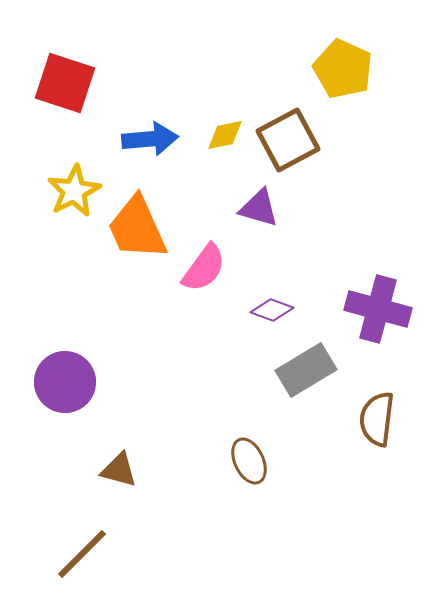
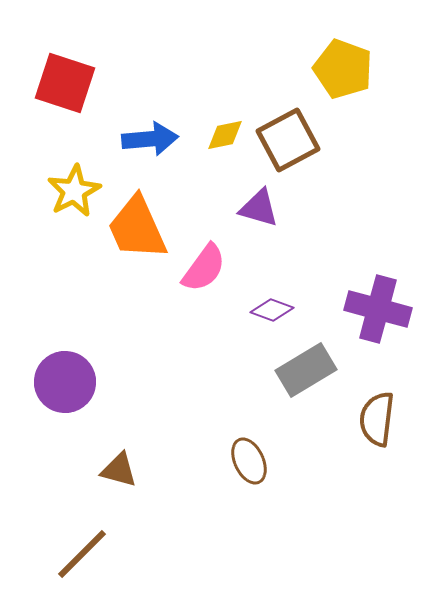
yellow pentagon: rotated 4 degrees counterclockwise
